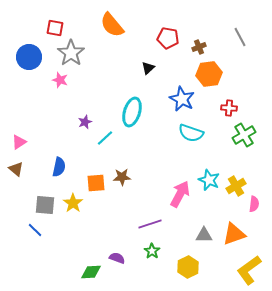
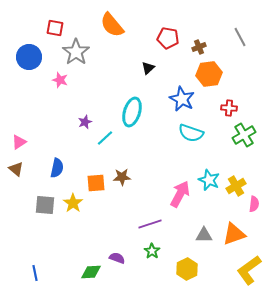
gray star: moved 5 px right, 1 px up
blue semicircle: moved 2 px left, 1 px down
blue line: moved 43 px down; rotated 35 degrees clockwise
yellow hexagon: moved 1 px left, 2 px down
